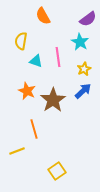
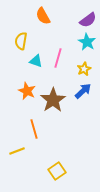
purple semicircle: moved 1 px down
cyan star: moved 7 px right
pink line: moved 1 px down; rotated 24 degrees clockwise
